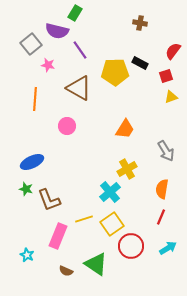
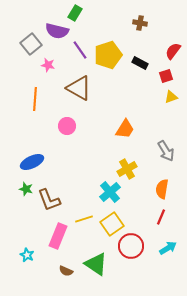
yellow pentagon: moved 7 px left, 17 px up; rotated 16 degrees counterclockwise
